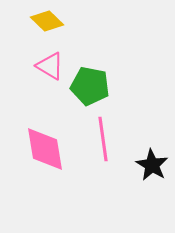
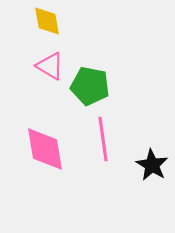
yellow diamond: rotated 36 degrees clockwise
